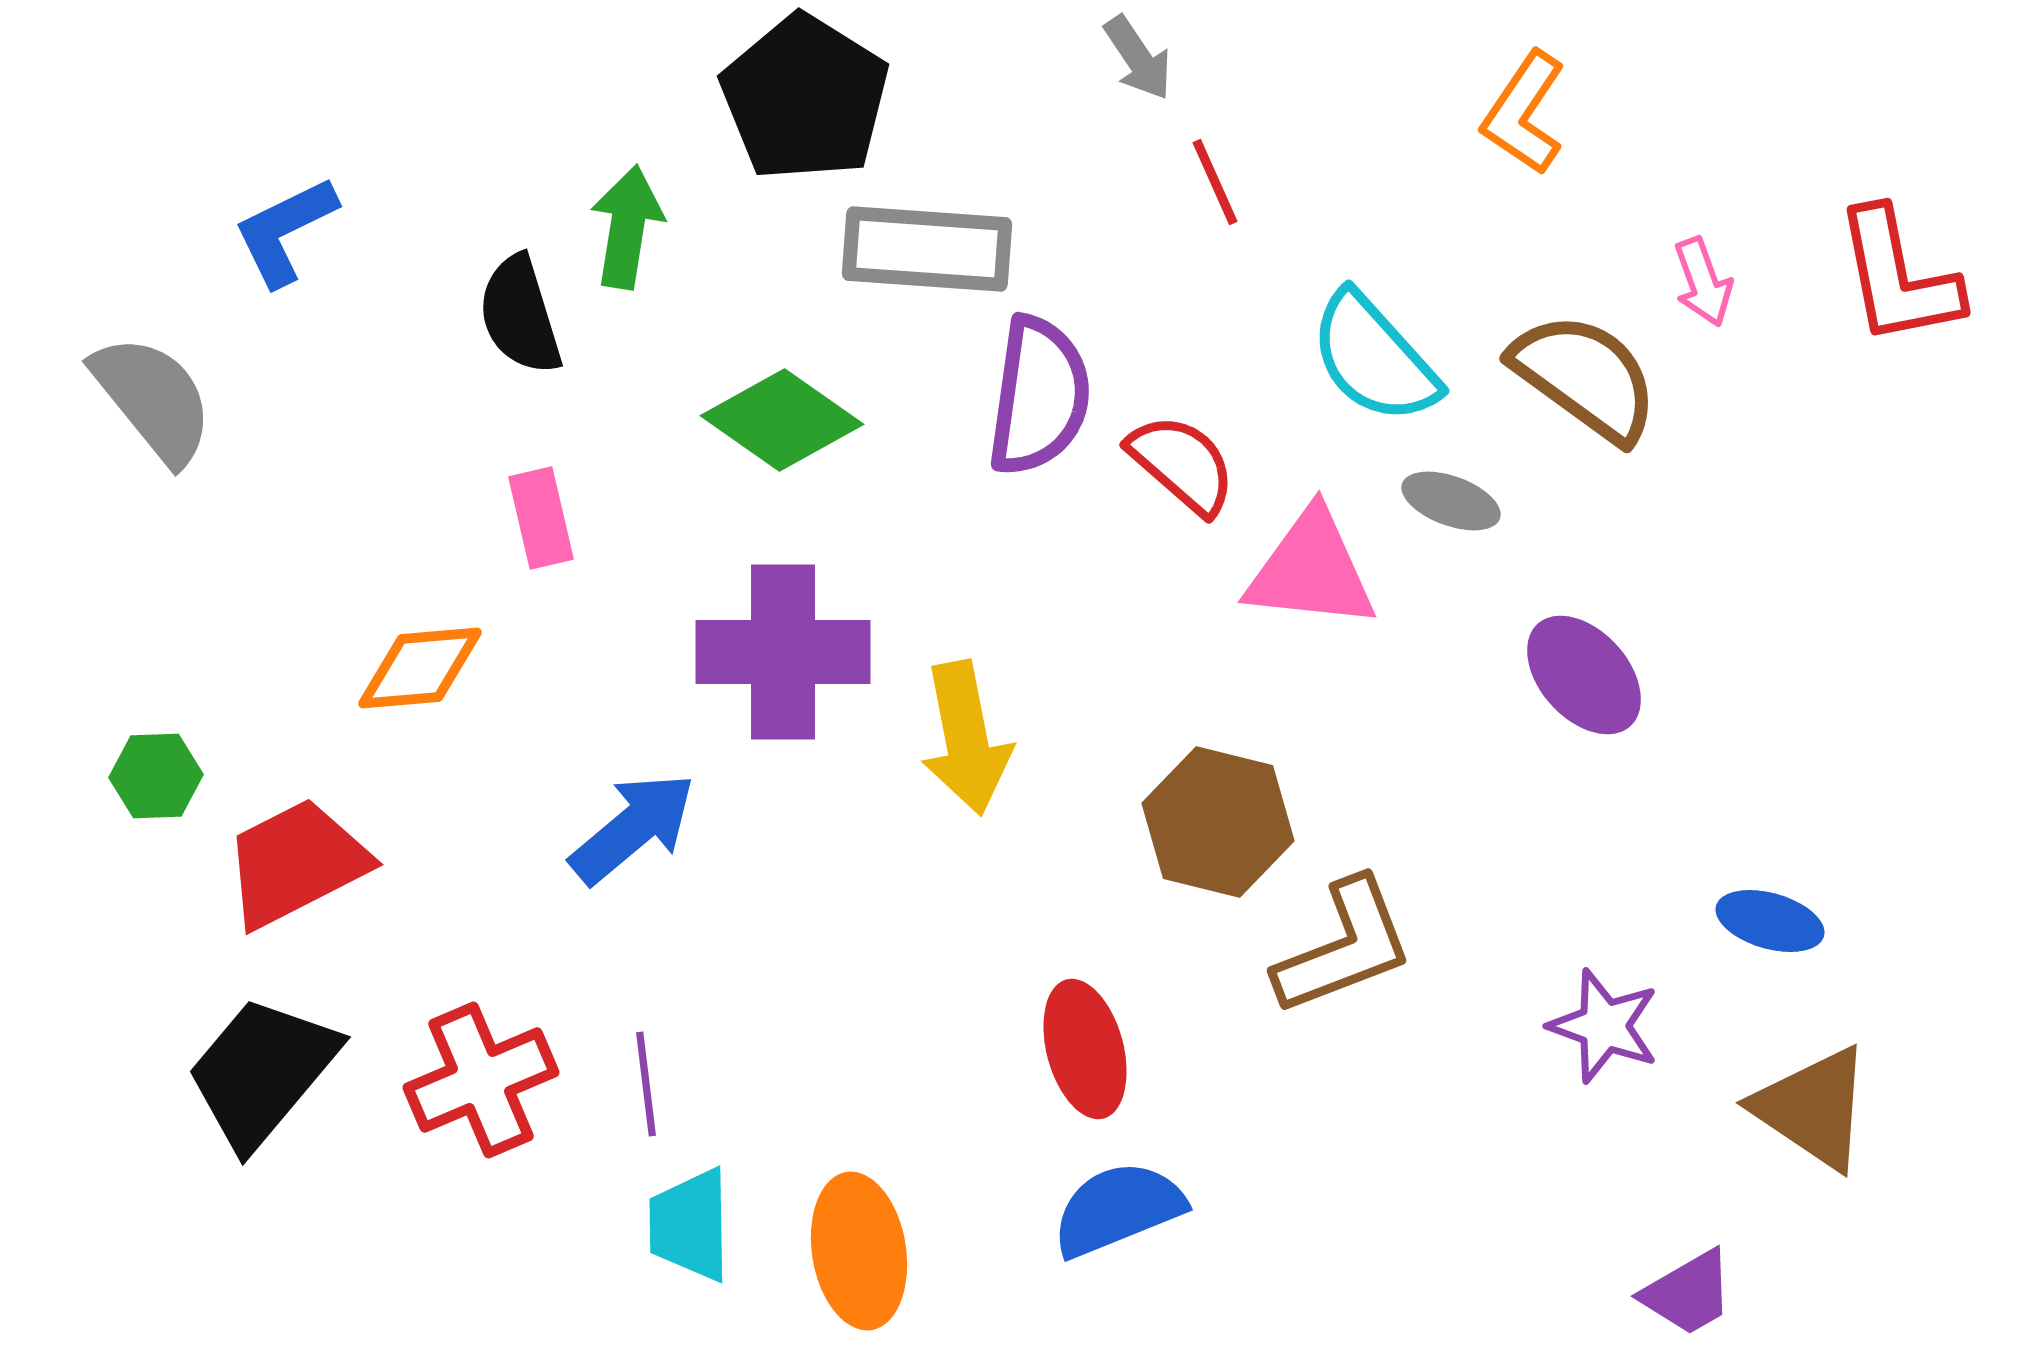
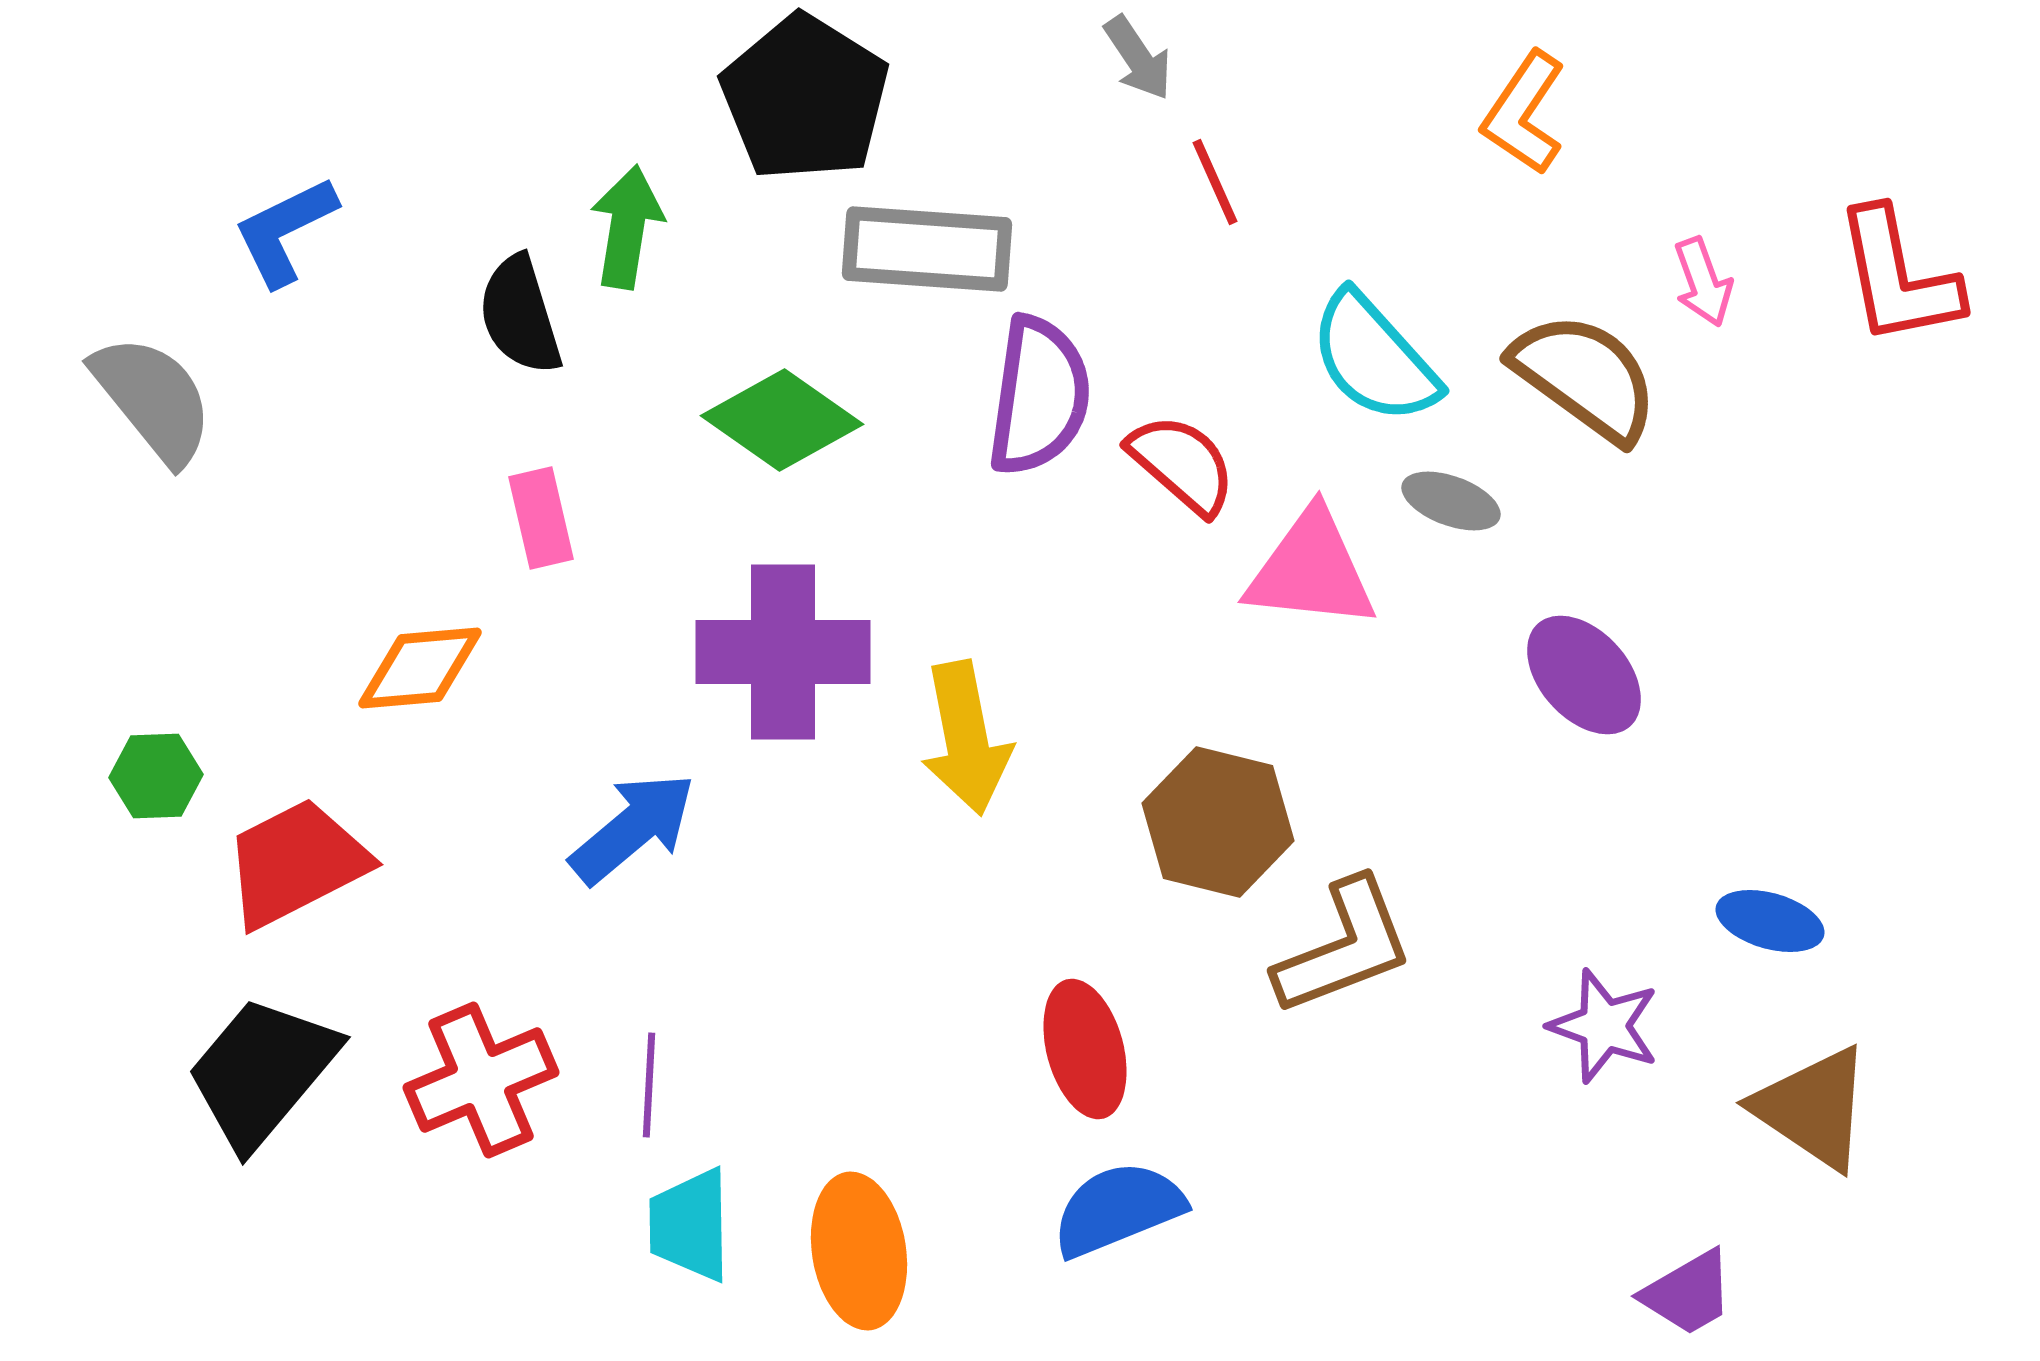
purple line: moved 3 px right, 1 px down; rotated 10 degrees clockwise
